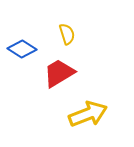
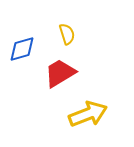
blue diamond: rotated 48 degrees counterclockwise
red trapezoid: moved 1 px right
